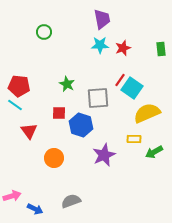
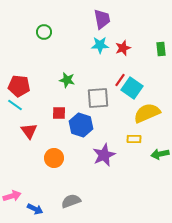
green star: moved 4 px up; rotated 14 degrees counterclockwise
green arrow: moved 6 px right, 2 px down; rotated 18 degrees clockwise
